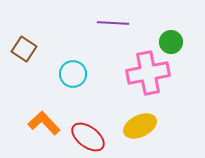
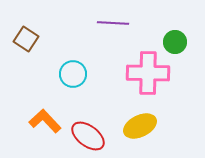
green circle: moved 4 px right
brown square: moved 2 px right, 10 px up
pink cross: rotated 12 degrees clockwise
orange L-shape: moved 1 px right, 2 px up
red ellipse: moved 1 px up
